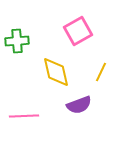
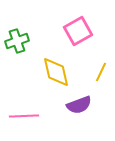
green cross: rotated 15 degrees counterclockwise
